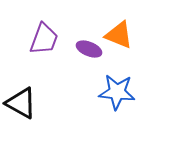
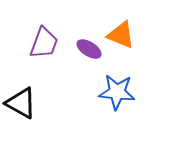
orange triangle: moved 2 px right
purple trapezoid: moved 4 px down
purple ellipse: rotated 10 degrees clockwise
